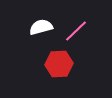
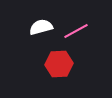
pink line: rotated 15 degrees clockwise
